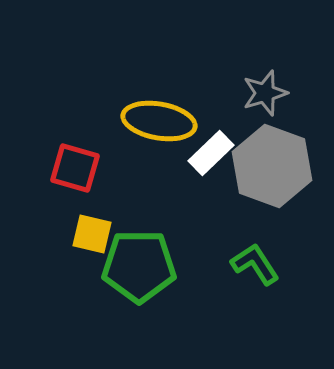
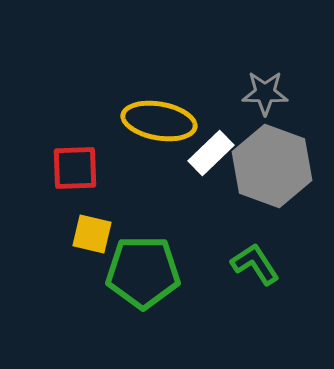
gray star: rotated 18 degrees clockwise
red square: rotated 18 degrees counterclockwise
green pentagon: moved 4 px right, 6 px down
